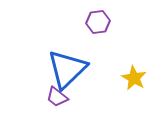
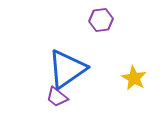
purple hexagon: moved 3 px right, 2 px up
blue triangle: rotated 9 degrees clockwise
